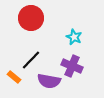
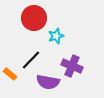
red circle: moved 3 px right
cyan star: moved 18 px left, 1 px up; rotated 28 degrees clockwise
orange rectangle: moved 4 px left, 3 px up
purple semicircle: moved 1 px left, 1 px down
